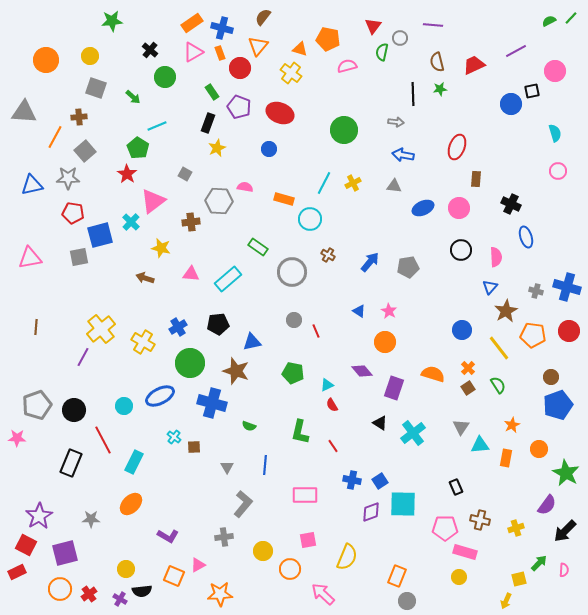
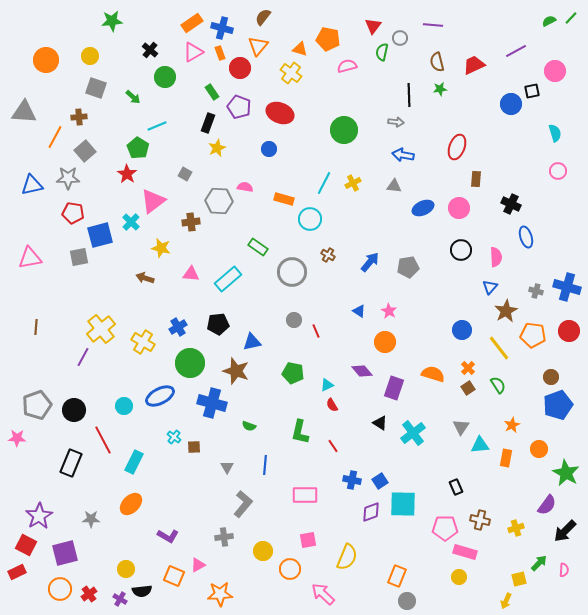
black line at (413, 94): moved 4 px left, 1 px down
